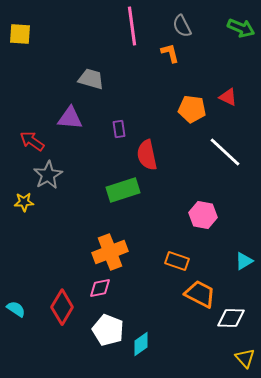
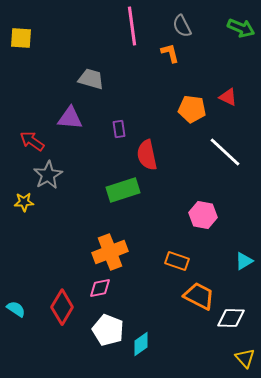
yellow square: moved 1 px right, 4 px down
orange trapezoid: moved 1 px left, 2 px down
